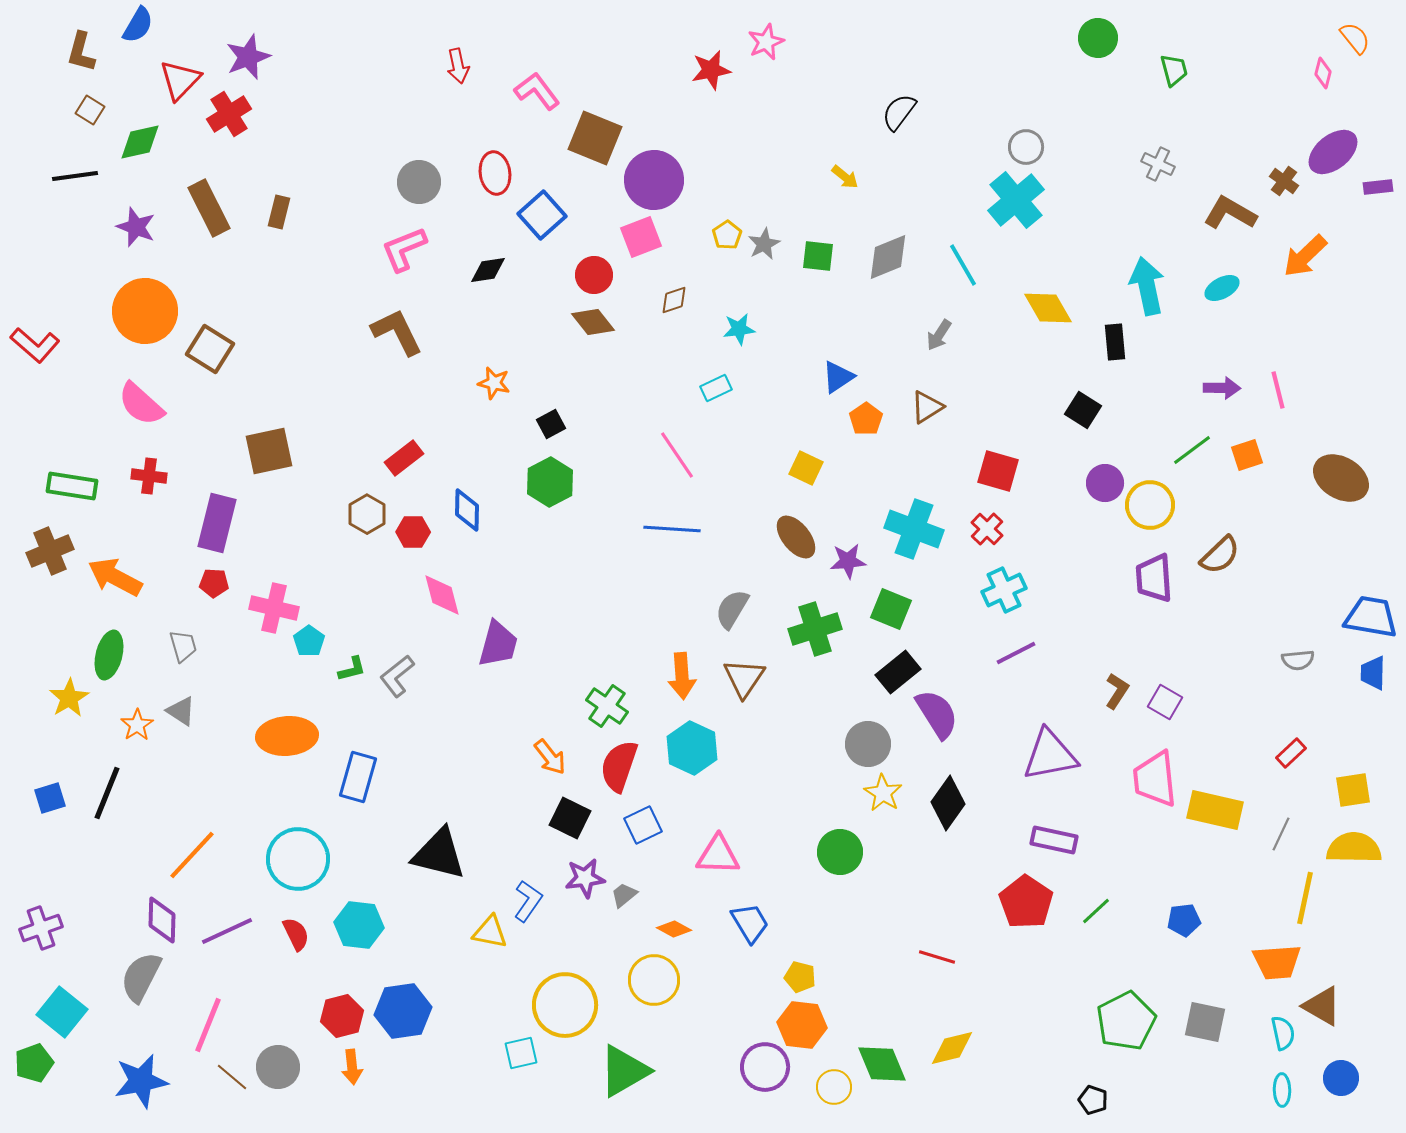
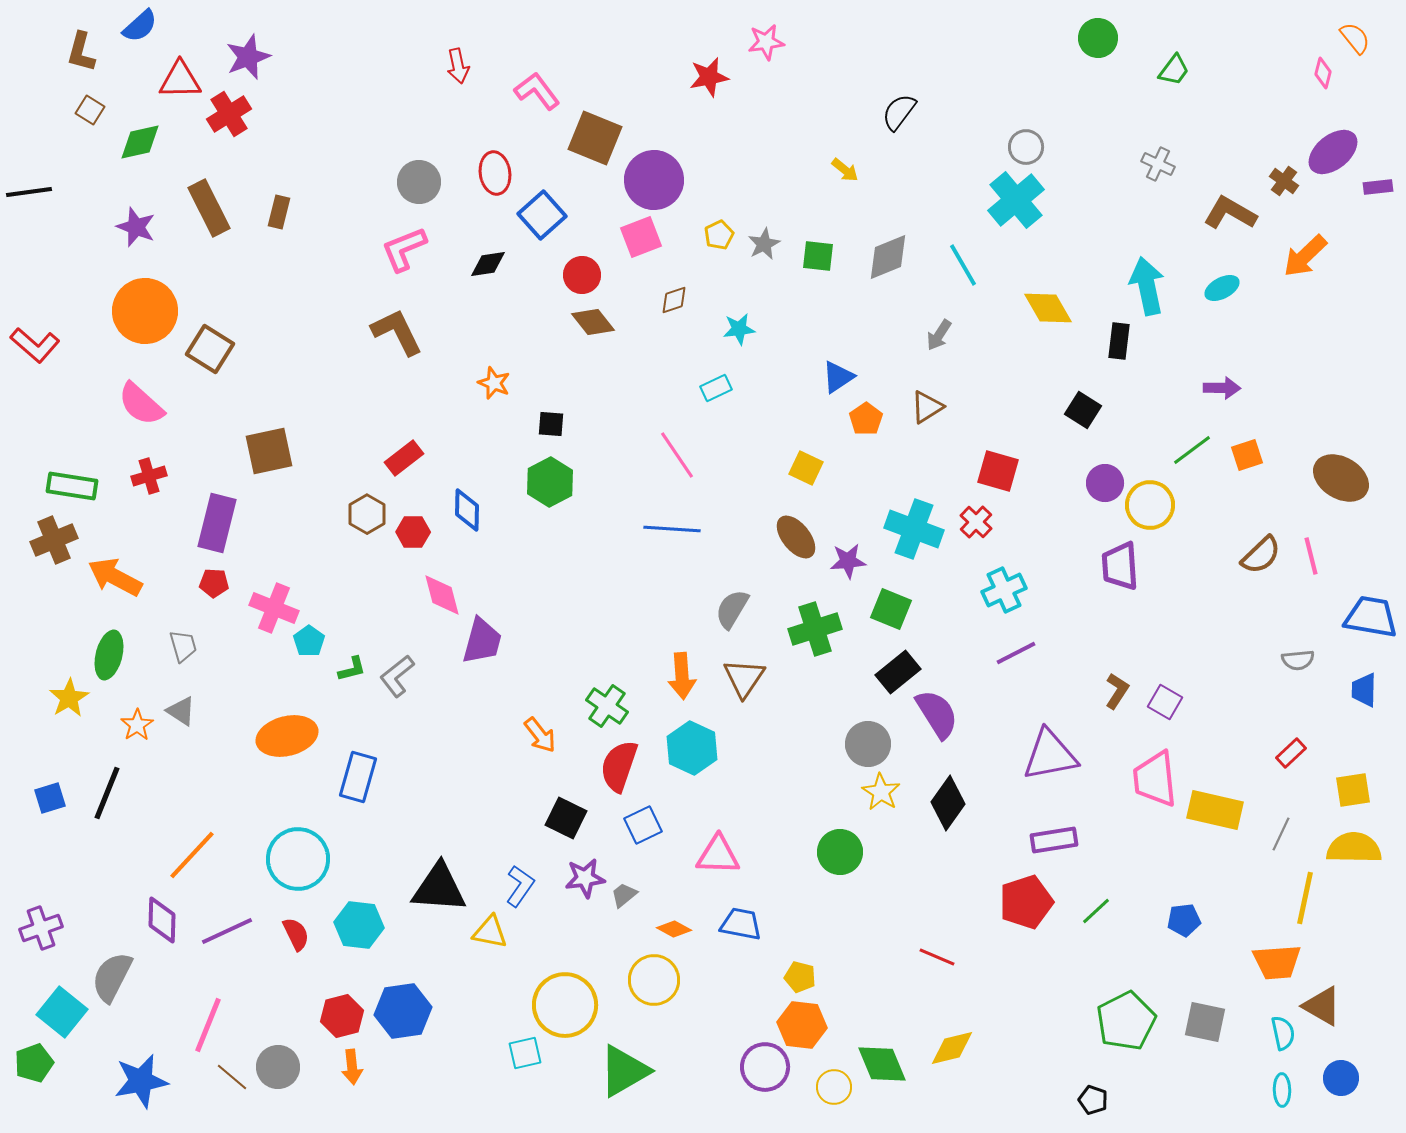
blue semicircle at (138, 25): moved 2 px right, 1 px down; rotated 18 degrees clockwise
pink star at (766, 42): rotated 15 degrees clockwise
red star at (711, 70): moved 2 px left, 7 px down
green trapezoid at (1174, 70): rotated 52 degrees clockwise
red triangle at (180, 80): rotated 45 degrees clockwise
black line at (75, 176): moved 46 px left, 16 px down
yellow arrow at (845, 177): moved 7 px up
yellow pentagon at (727, 235): moved 8 px left; rotated 8 degrees clockwise
black diamond at (488, 270): moved 6 px up
red circle at (594, 275): moved 12 px left
black rectangle at (1115, 342): moved 4 px right, 1 px up; rotated 12 degrees clockwise
orange star at (494, 383): rotated 8 degrees clockwise
pink line at (1278, 390): moved 33 px right, 166 px down
black square at (551, 424): rotated 32 degrees clockwise
red cross at (149, 476): rotated 24 degrees counterclockwise
red cross at (987, 529): moved 11 px left, 7 px up
brown cross at (50, 551): moved 4 px right, 11 px up
brown semicircle at (1220, 555): moved 41 px right
purple trapezoid at (1154, 578): moved 34 px left, 12 px up
pink cross at (274, 608): rotated 9 degrees clockwise
purple trapezoid at (498, 644): moved 16 px left, 3 px up
blue trapezoid at (1373, 673): moved 9 px left, 17 px down
orange ellipse at (287, 736): rotated 10 degrees counterclockwise
orange arrow at (550, 757): moved 10 px left, 22 px up
yellow star at (883, 793): moved 2 px left, 1 px up
black square at (570, 818): moved 4 px left
purple rectangle at (1054, 840): rotated 21 degrees counterclockwise
black triangle at (439, 854): moved 34 px down; rotated 10 degrees counterclockwise
blue L-shape at (528, 901): moved 8 px left, 15 px up
red pentagon at (1026, 902): rotated 20 degrees clockwise
blue trapezoid at (750, 923): moved 9 px left, 1 px down; rotated 48 degrees counterclockwise
red line at (937, 957): rotated 6 degrees clockwise
gray semicircle at (141, 977): moved 29 px left
cyan square at (521, 1053): moved 4 px right
